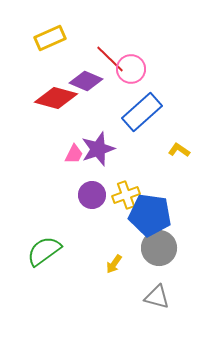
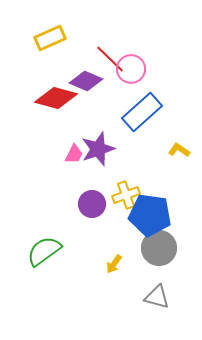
purple circle: moved 9 px down
